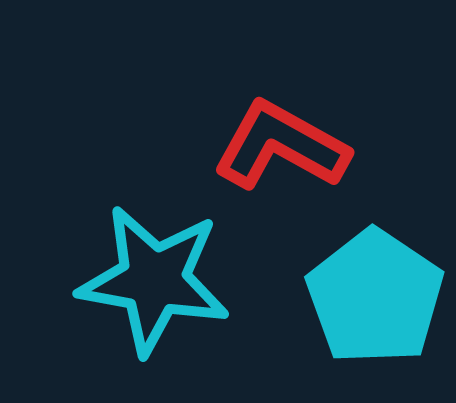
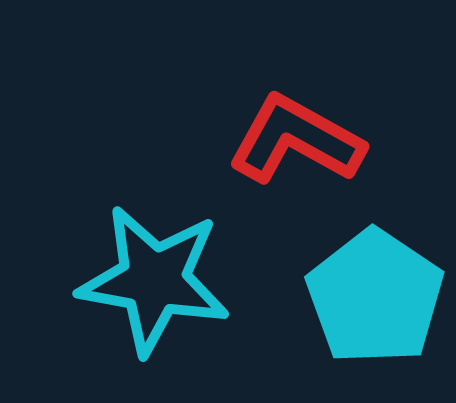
red L-shape: moved 15 px right, 6 px up
